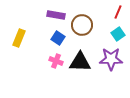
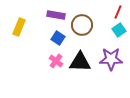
cyan square: moved 1 px right, 4 px up
yellow rectangle: moved 11 px up
pink cross: rotated 16 degrees clockwise
